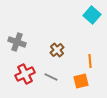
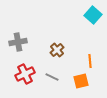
cyan square: moved 1 px right
gray cross: moved 1 px right; rotated 30 degrees counterclockwise
gray line: moved 1 px right
